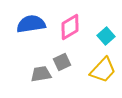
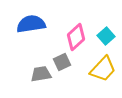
pink diamond: moved 6 px right, 10 px down; rotated 12 degrees counterclockwise
yellow trapezoid: moved 1 px up
